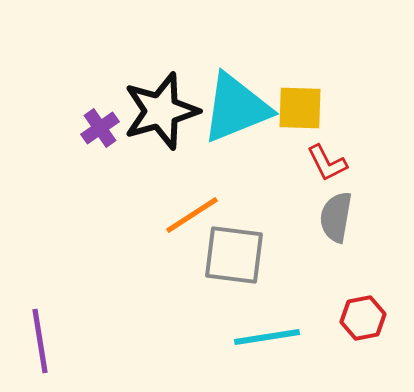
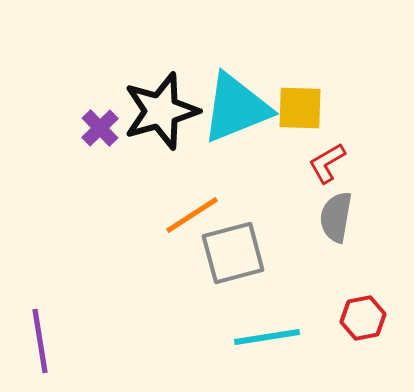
purple cross: rotated 9 degrees counterclockwise
red L-shape: rotated 87 degrees clockwise
gray square: moved 1 px left, 2 px up; rotated 22 degrees counterclockwise
